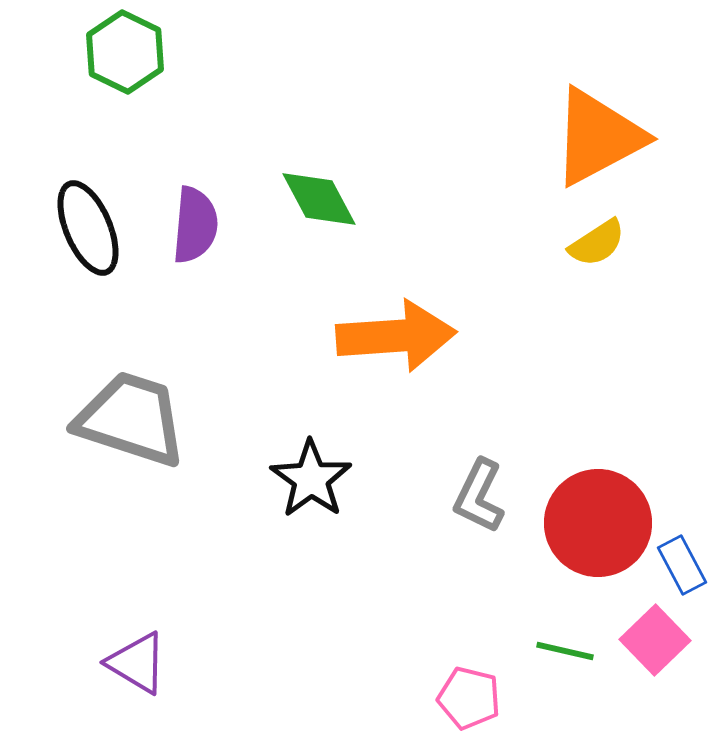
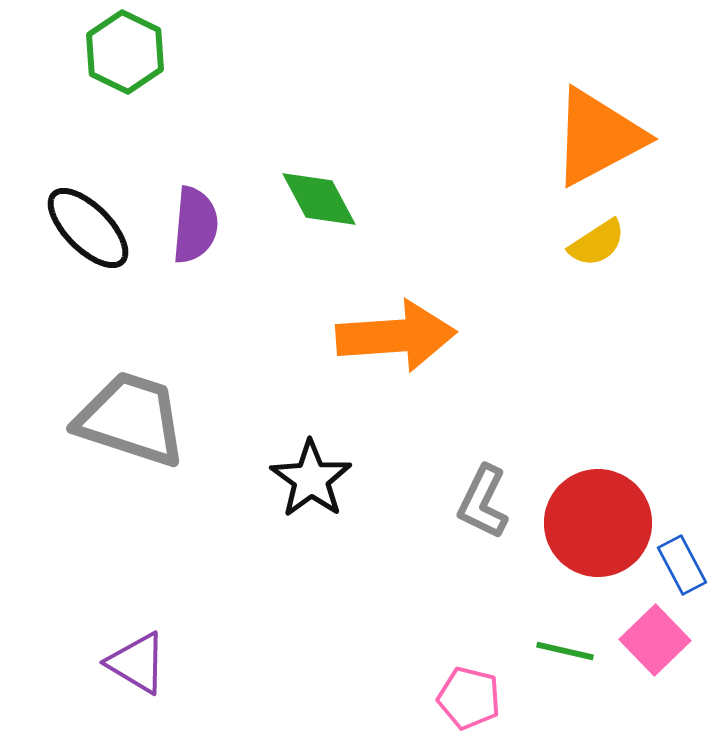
black ellipse: rotated 22 degrees counterclockwise
gray L-shape: moved 4 px right, 6 px down
